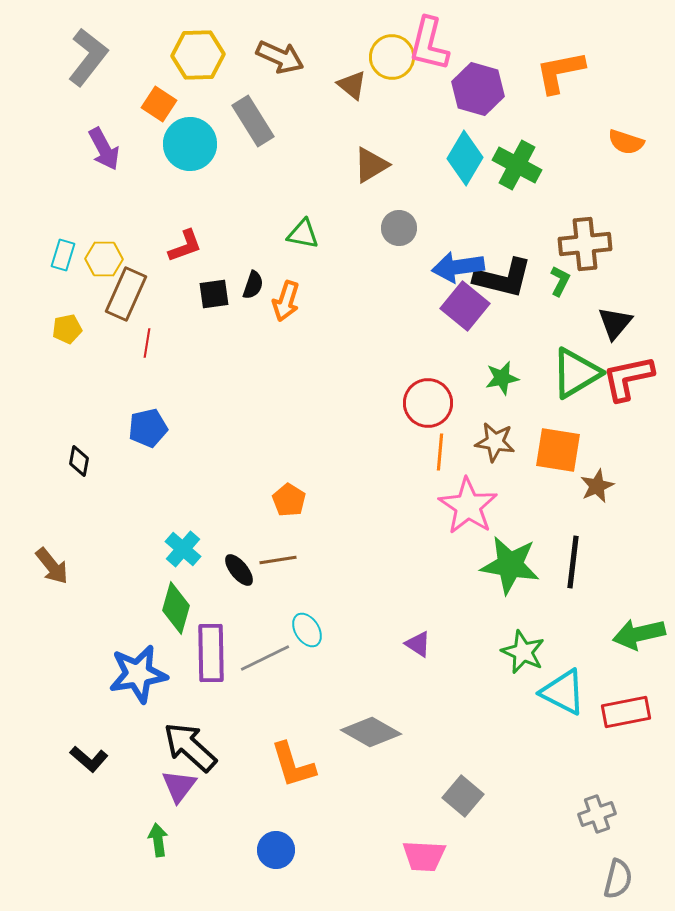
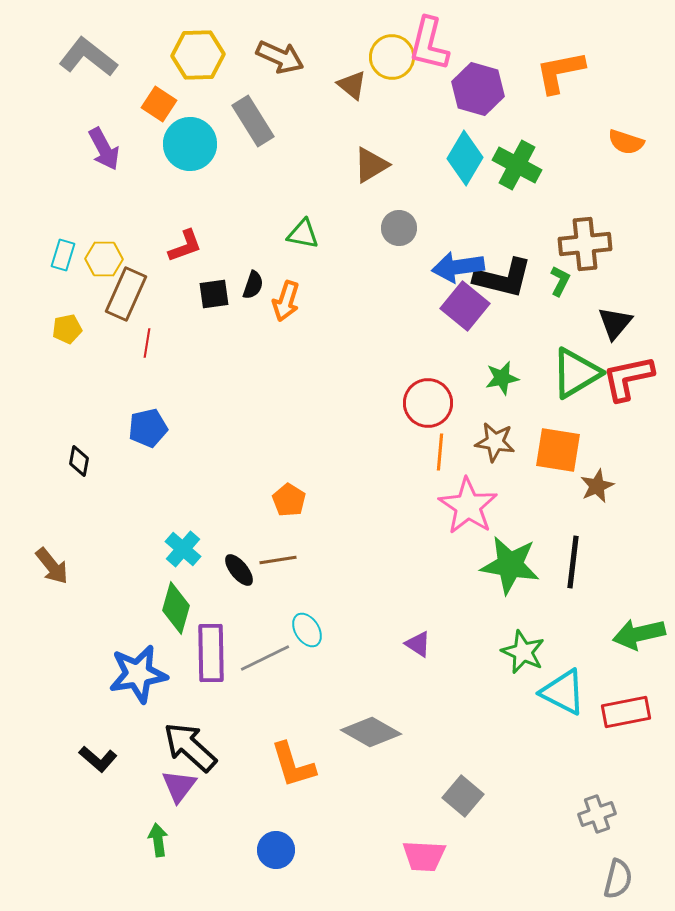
gray L-shape at (88, 57): rotated 90 degrees counterclockwise
black L-shape at (89, 759): moved 9 px right
